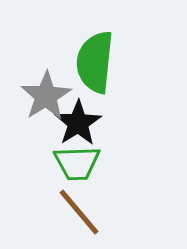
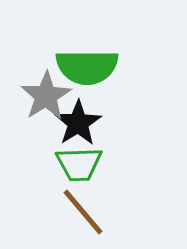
green semicircle: moved 8 px left, 5 px down; rotated 96 degrees counterclockwise
green trapezoid: moved 2 px right, 1 px down
brown line: moved 4 px right
